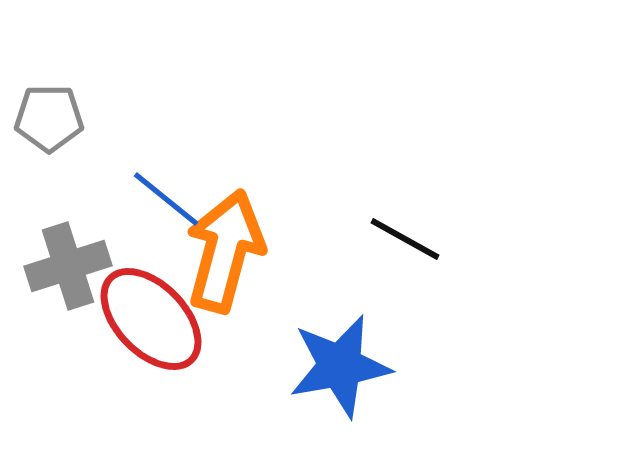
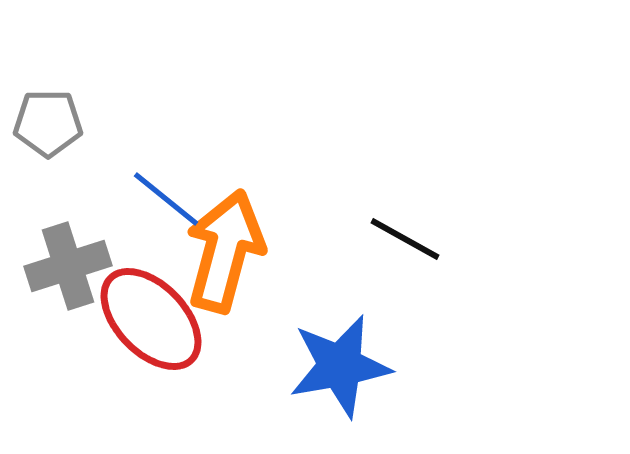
gray pentagon: moved 1 px left, 5 px down
